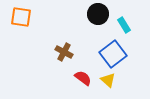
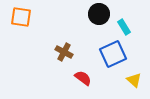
black circle: moved 1 px right
cyan rectangle: moved 2 px down
blue square: rotated 12 degrees clockwise
yellow triangle: moved 26 px right
